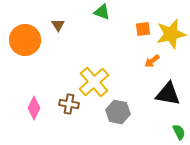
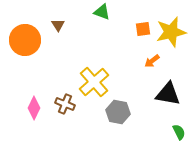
yellow star: moved 2 px up
brown cross: moved 4 px left; rotated 12 degrees clockwise
